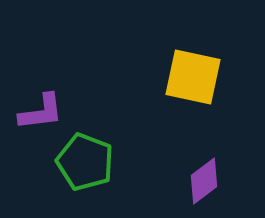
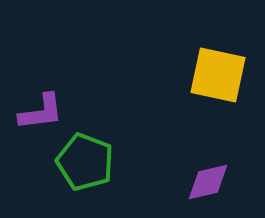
yellow square: moved 25 px right, 2 px up
purple diamond: moved 4 px right, 1 px down; rotated 24 degrees clockwise
